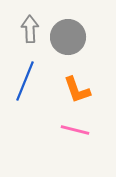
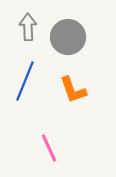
gray arrow: moved 2 px left, 2 px up
orange L-shape: moved 4 px left
pink line: moved 26 px left, 18 px down; rotated 52 degrees clockwise
